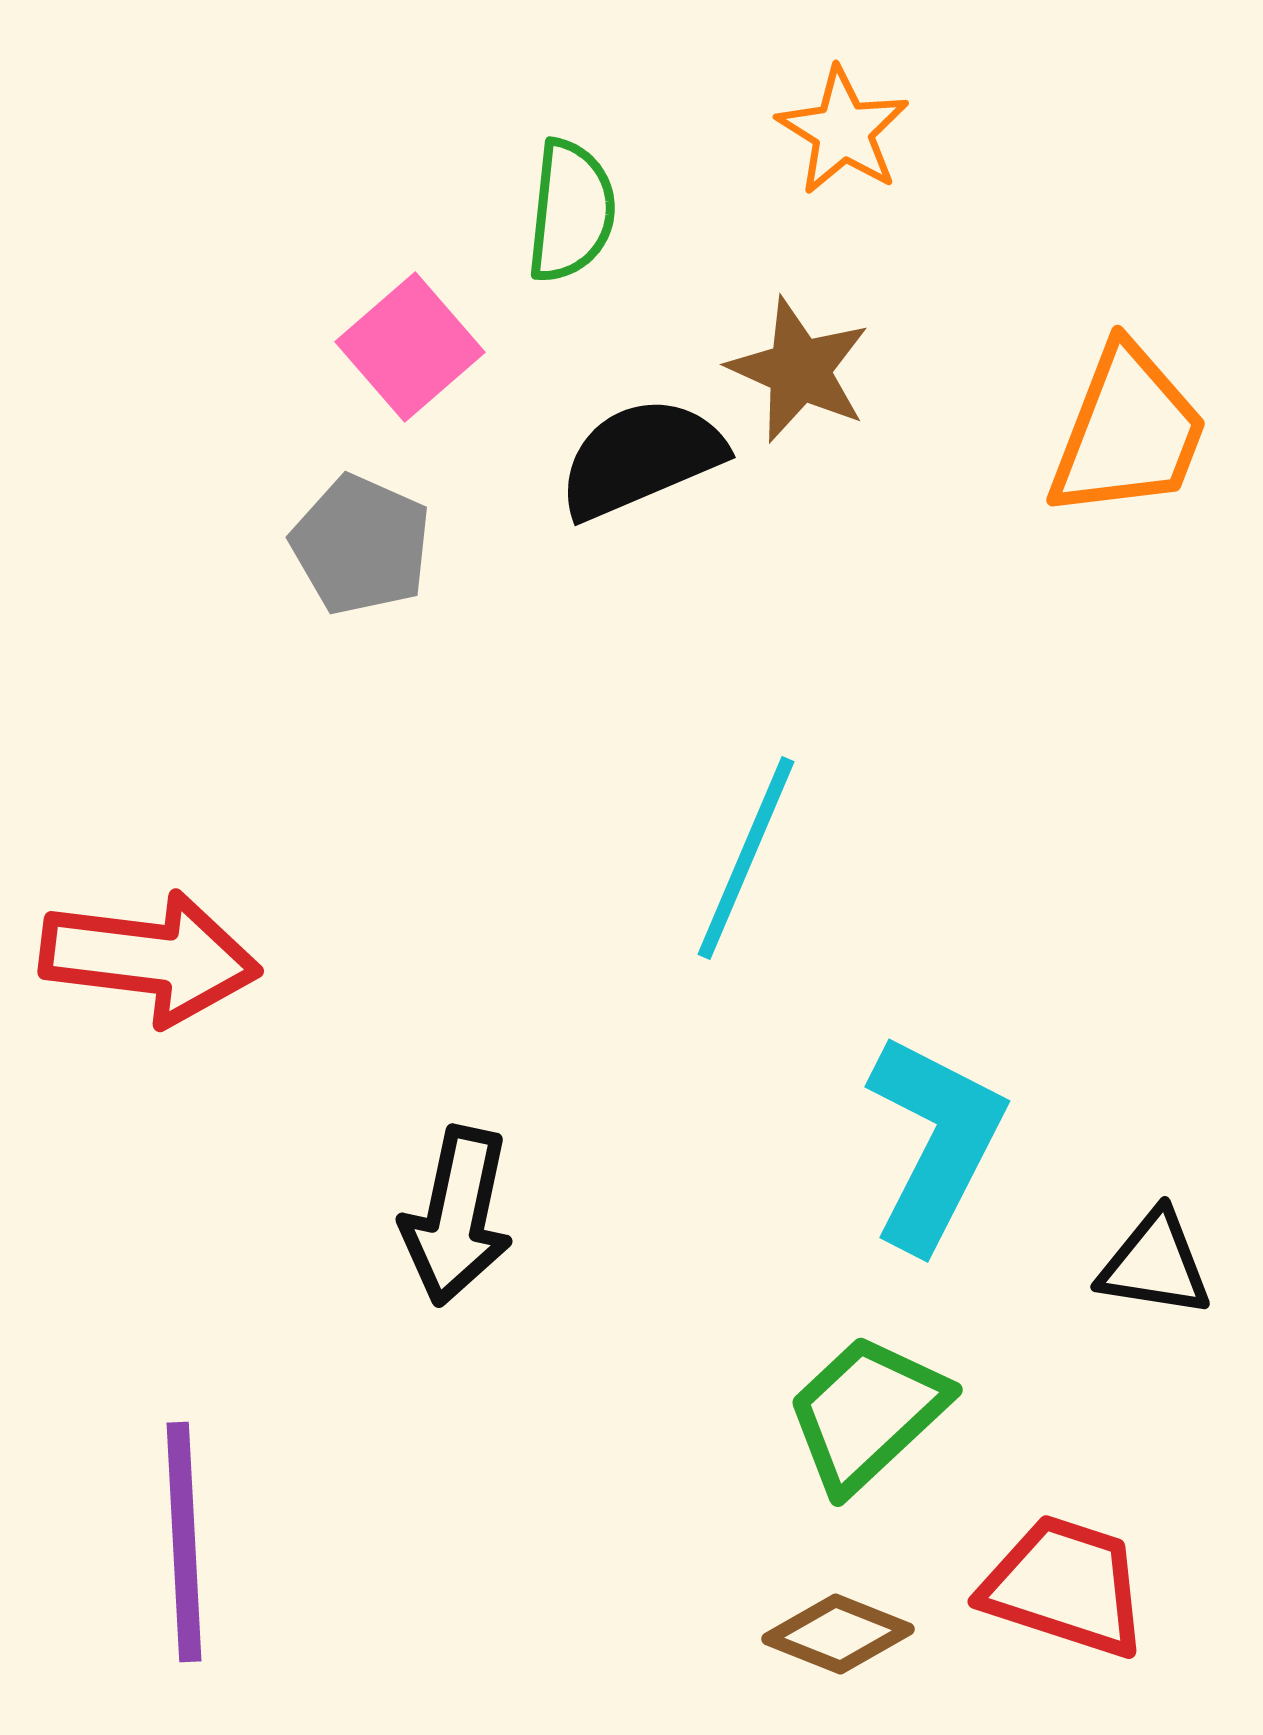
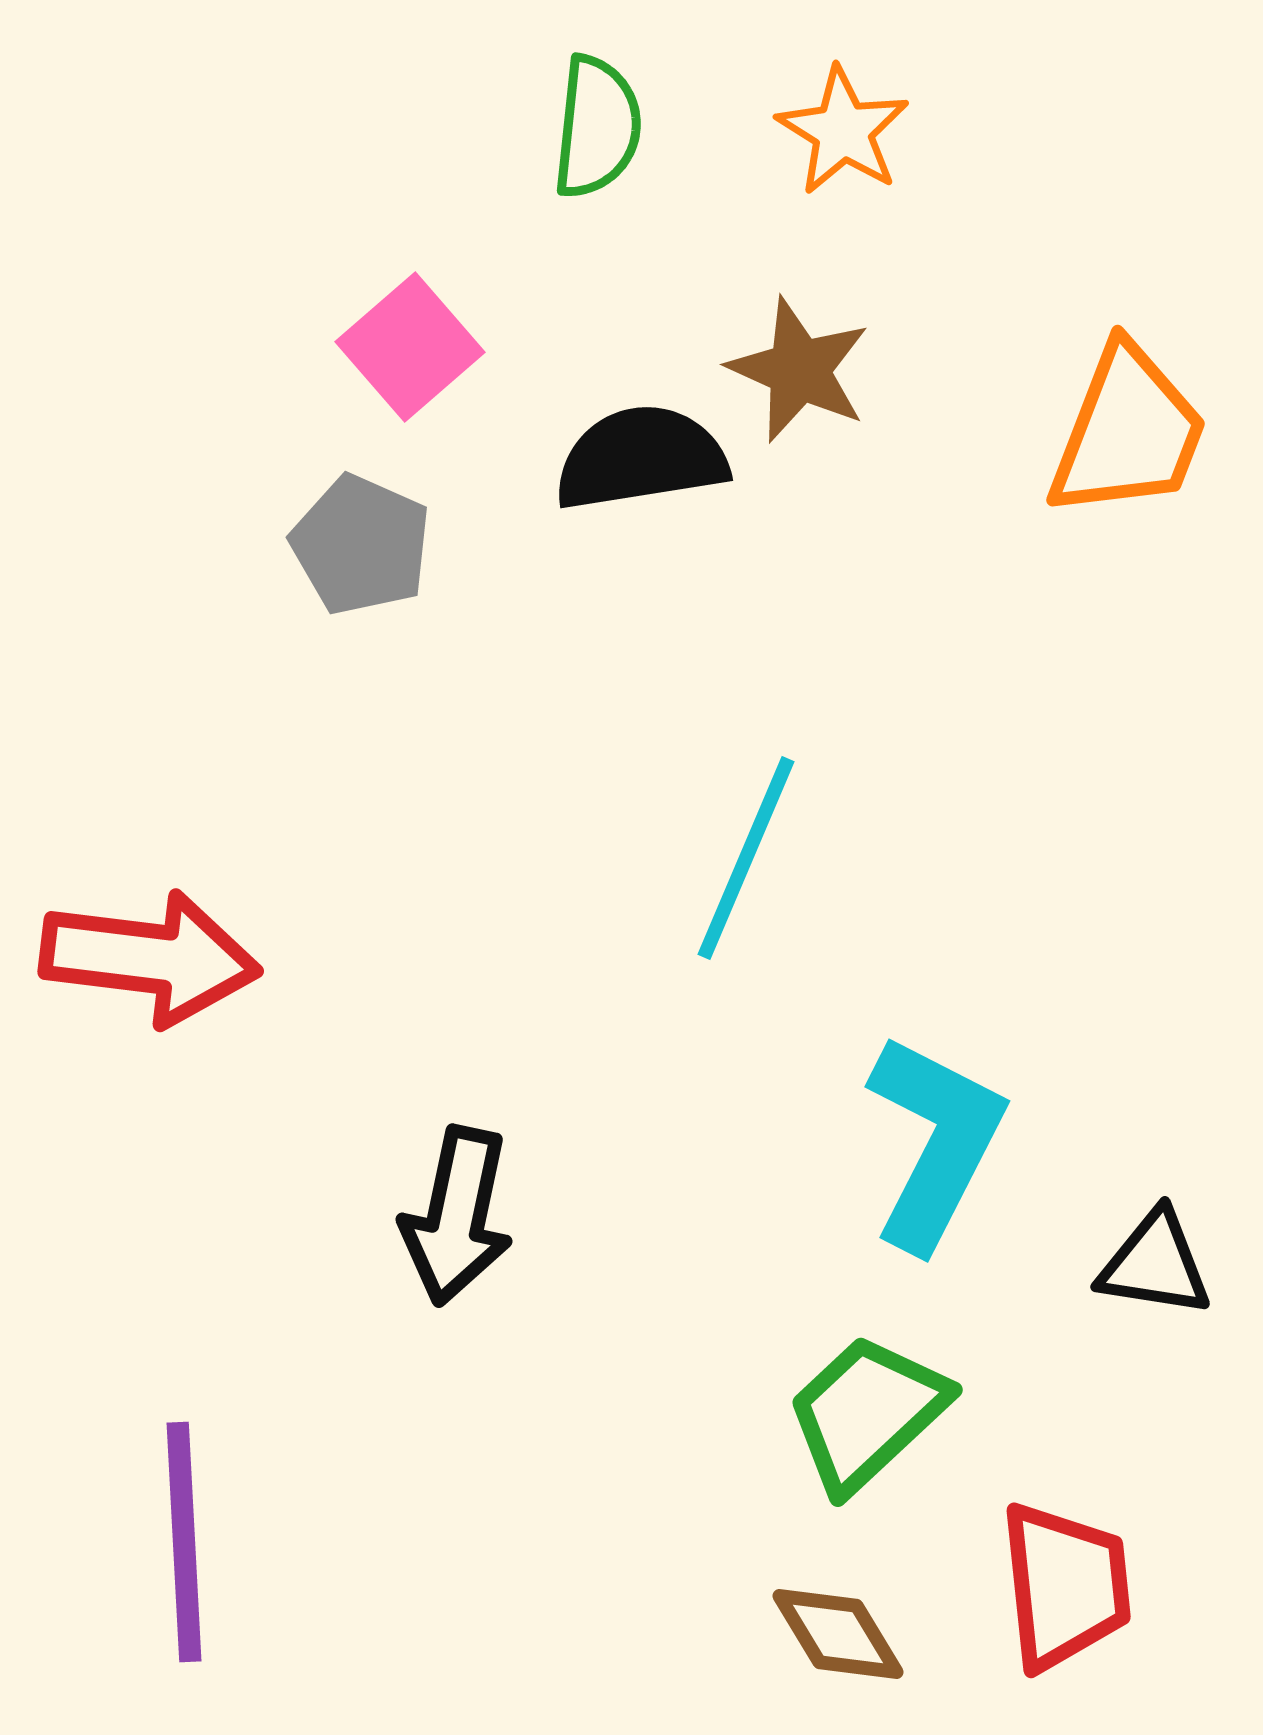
green semicircle: moved 26 px right, 84 px up
black semicircle: rotated 14 degrees clockwise
red trapezoid: rotated 66 degrees clockwise
brown diamond: rotated 37 degrees clockwise
